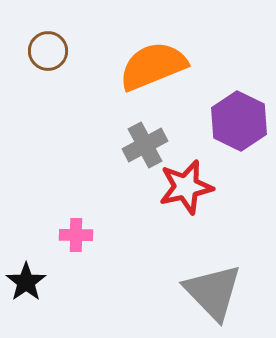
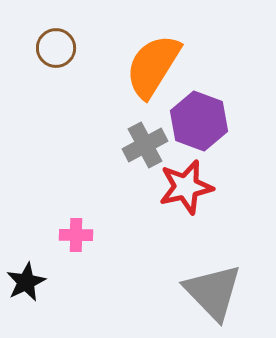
brown circle: moved 8 px right, 3 px up
orange semicircle: rotated 36 degrees counterclockwise
purple hexagon: moved 40 px left; rotated 6 degrees counterclockwise
black star: rotated 9 degrees clockwise
